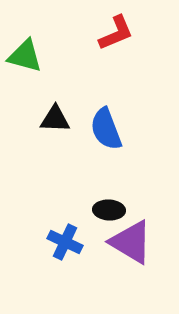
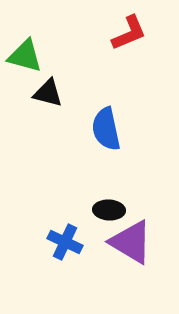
red L-shape: moved 13 px right
black triangle: moved 7 px left, 26 px up; rotated 12 degrees clockwise
blue semicircle: rotated 9 degrees clockwise
